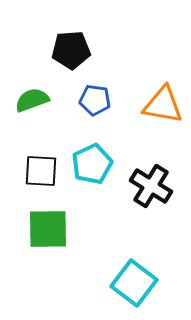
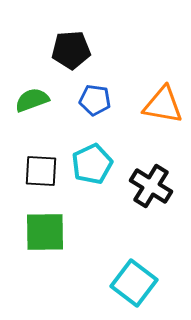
green square: moved 3 px left, 3 px down
